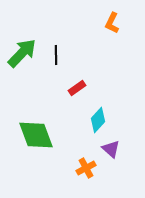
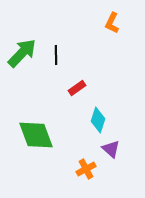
cyan diamond: rotated 25 degrees counterclockwise
orange cross: moved 1 px down
